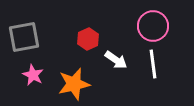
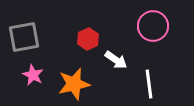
white line: moved 4 px left, 20 px down
